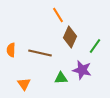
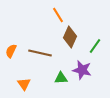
orange semicircle: moved 1 px down; rotated 24 degrees clockwise
